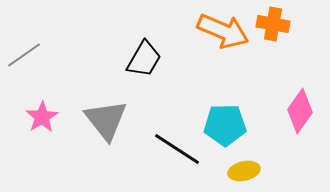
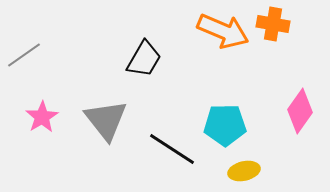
black line: moved 5 px left
